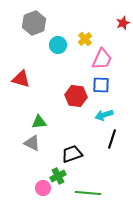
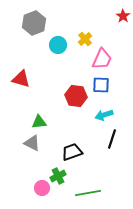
red star: moved 7 px up; rotated 16 degrees counterclockwise
black trapezoid: moved 2 px up
pink circle: moved 1 px left
green line: rotated 15 degrees counterclockwise
